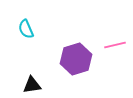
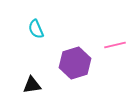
cyan semicircle: moved 10 px right
purple hexagon: moved 1 px left, 4 px down
